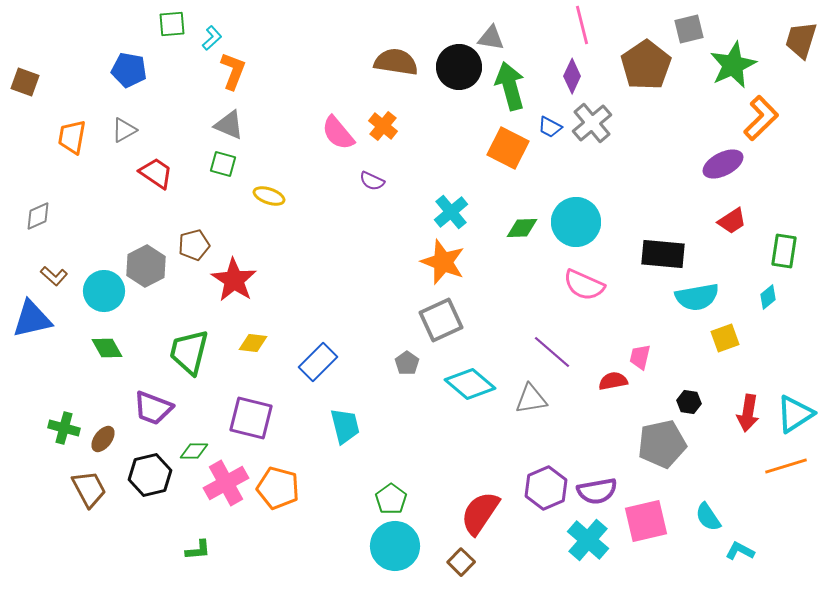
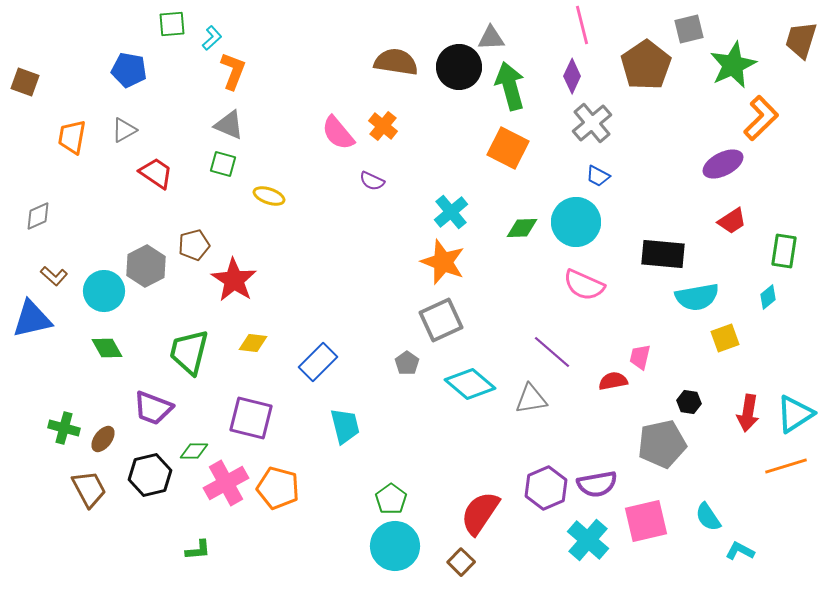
gray triangle at (491, 38): rotated 12 degrees counterclockwise
blue trapezoid at (550, 127): moved 48 px right, 49 px down
purple semicircle at (597, 491): moved 7 px up
